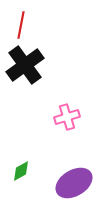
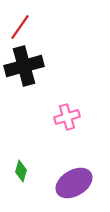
red line: moved 1 px left, 2 px down; rotated 24 degrees clockwise
black cross: moved 1 px left, 1 px down; rotated 21 degrees clockwise
green diamond: rotated 45 degrees counterclockwise
